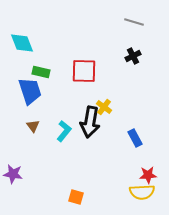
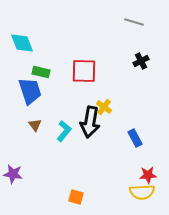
black cross: moved 8 px right, 5 px down
brown triangle: moved 2 px right, 1 px up
